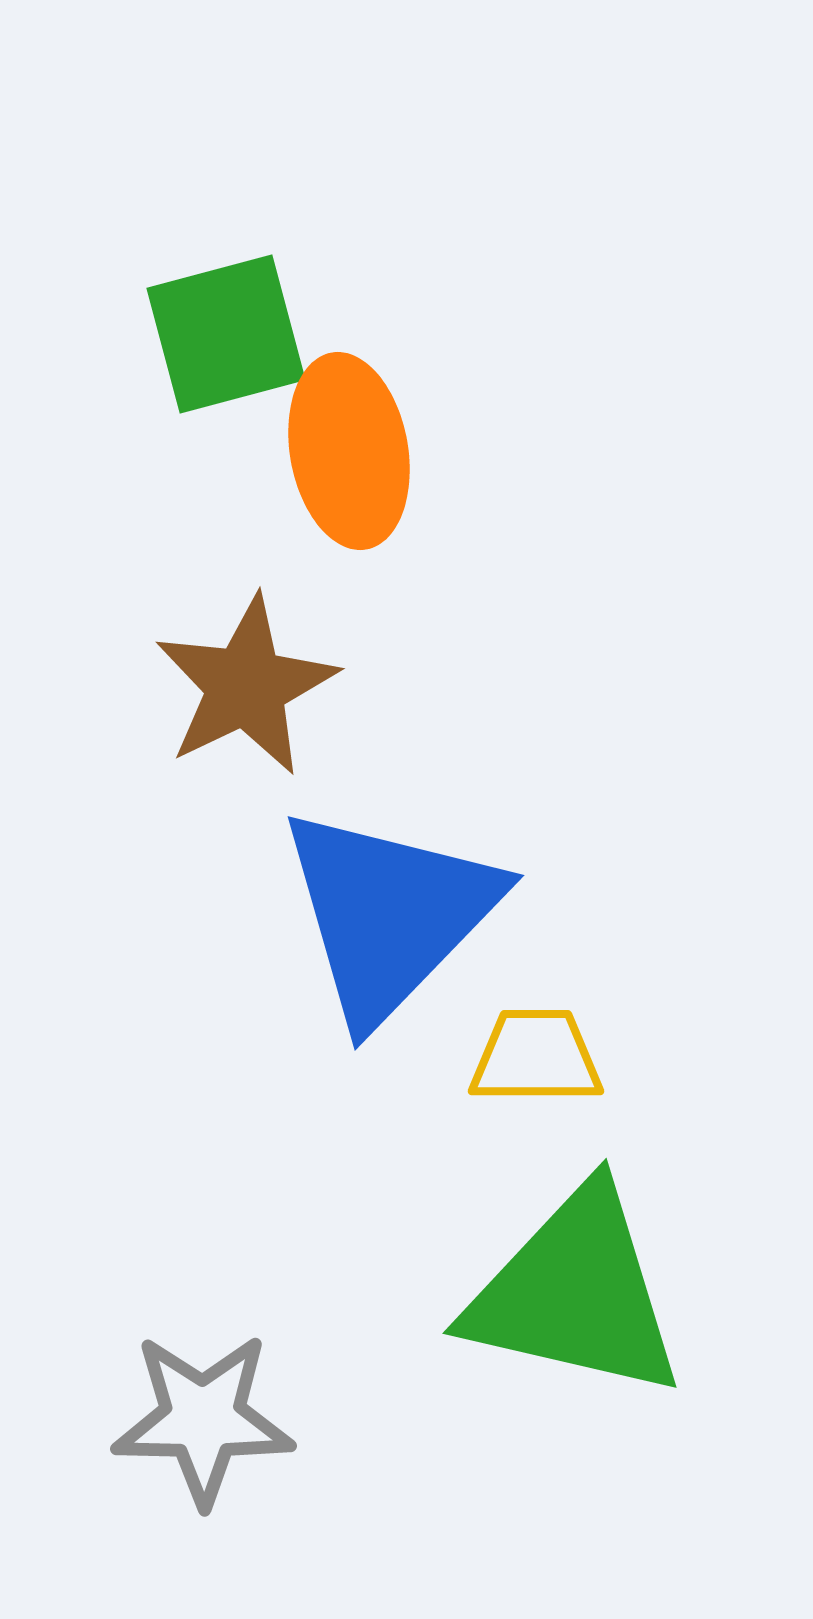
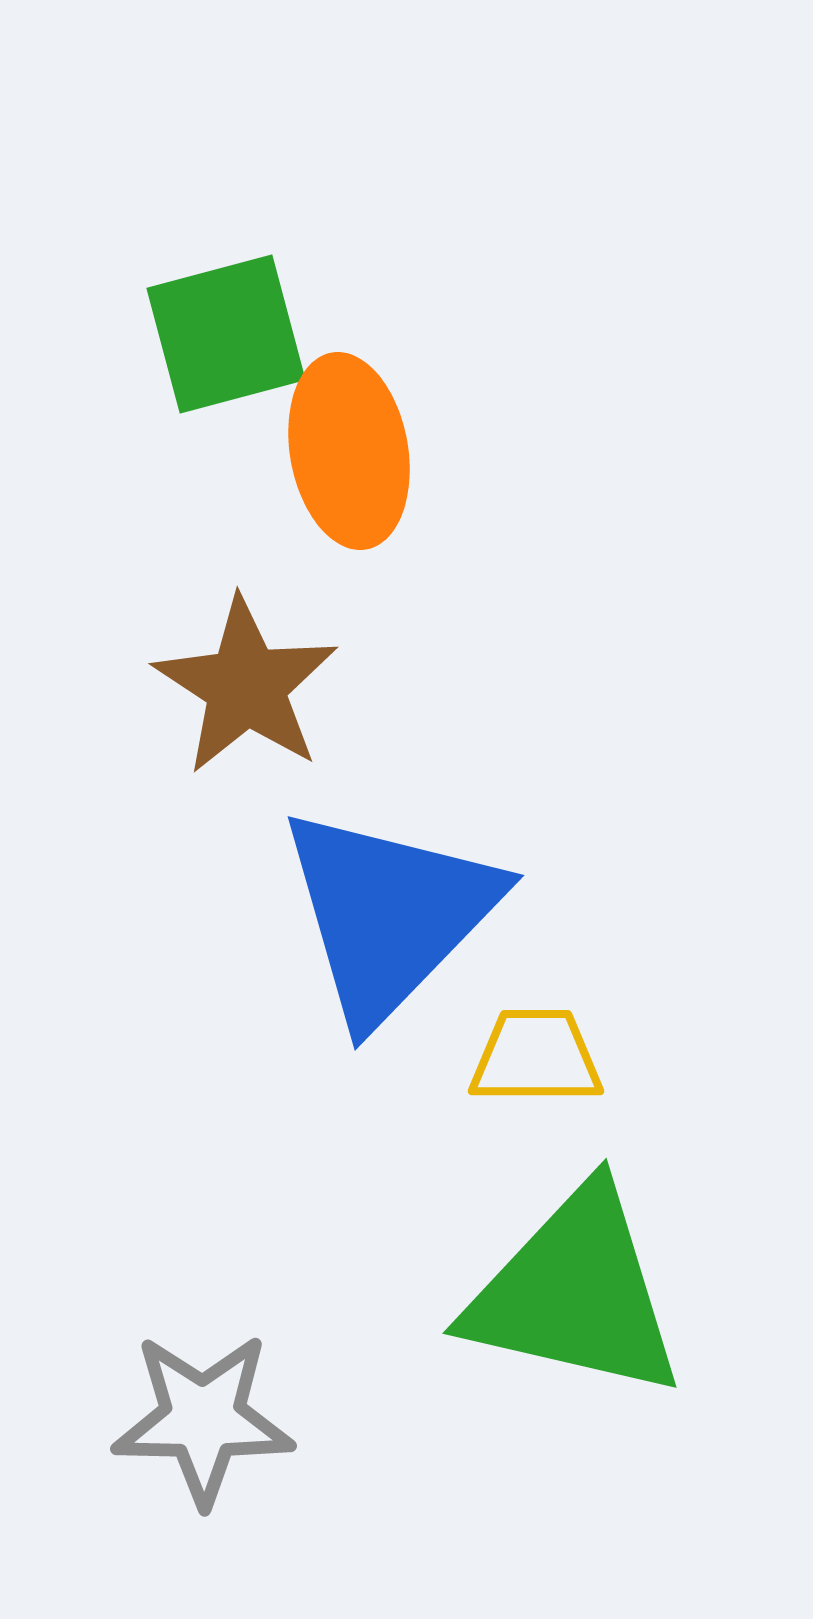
brown star: rotated 13 degrees counterclockwise
